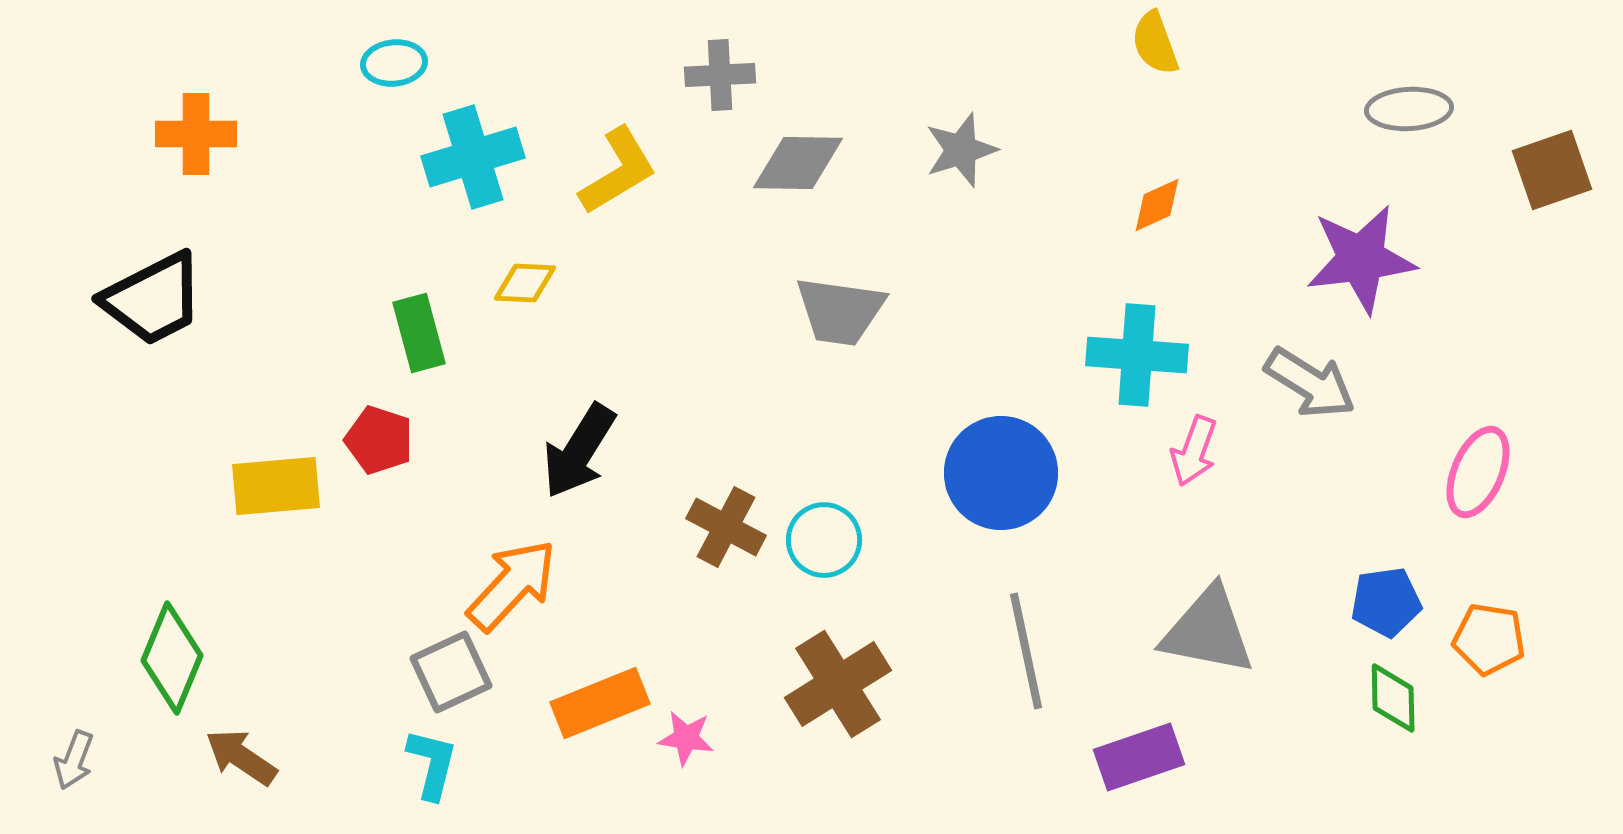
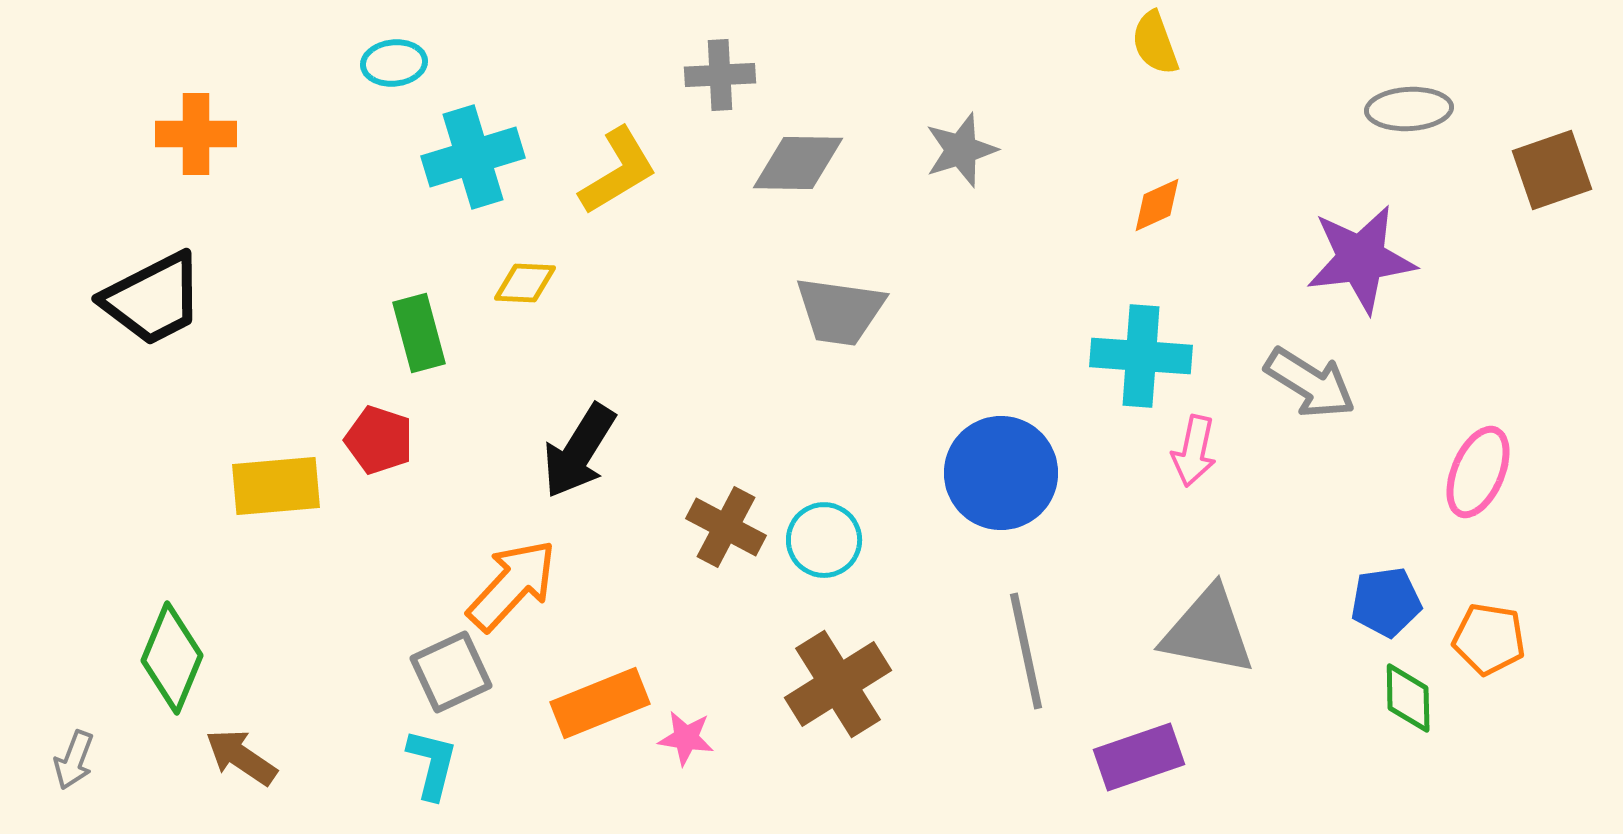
cyan cross at (1137, 355): moved 4 px right, 1 px down
pink arrow at (1194, 451): rotated 8 degrees counterclockwise
green diamond at (1393, 698): moved 15 px right
